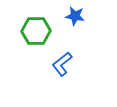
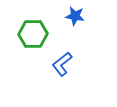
green hexagon: moved 3 px left, 3 px down
